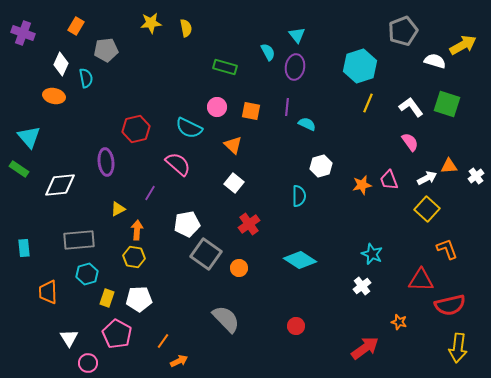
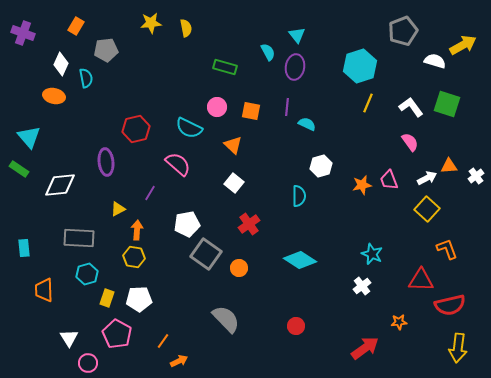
gray rectangle at (79, 240): moved 2 px up; rotated 8 degrees clockwise
orange trapezoid at (48, 292): moved 4 px left, 2 px up
orange star at (399, 322): rotated 21 degrees counterclockwise
